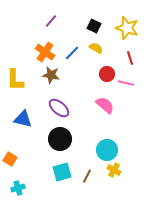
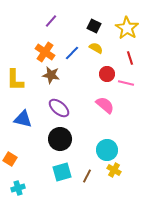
yellow star: rotated 15 degrees clockwise
